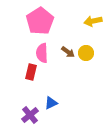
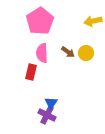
blue triangle: rotated 32 degrees counterclockwise
purple cross: moved 17 px right; rotated 24 degrees counterclockwise
